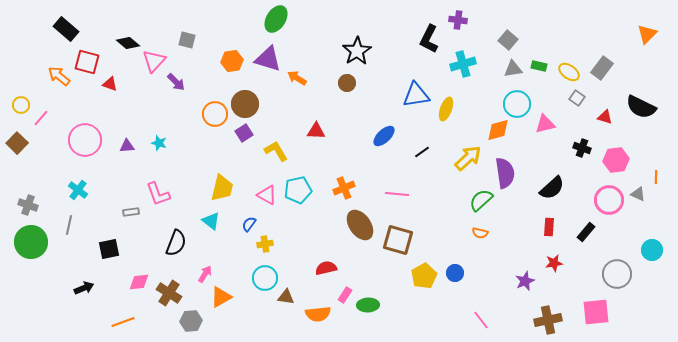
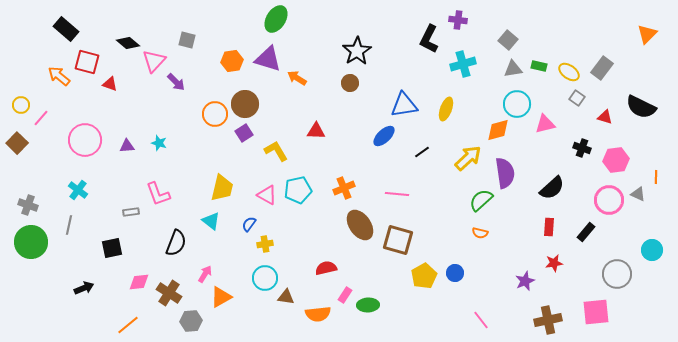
brown circle at (347, 83): moved 3 px right
blue triangle at (416, 95): moved 12 px left, 10 px down
black square at (109, 249): moved 3 px right, 1 px up
orange line at (123, 322): moved 5 px right, 3 px down; rotated 20 degrees counterclockwise
